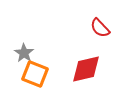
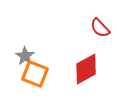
gray star: moved 1 px right, 3 px down
red diamond: rotated 16 degrees counterclockwise
